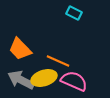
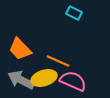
pink semicircle: moved 1 px left
